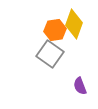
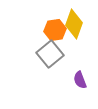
gray square: rotated 16 degrees clockwise
purple semicircle: moved 6 px up
